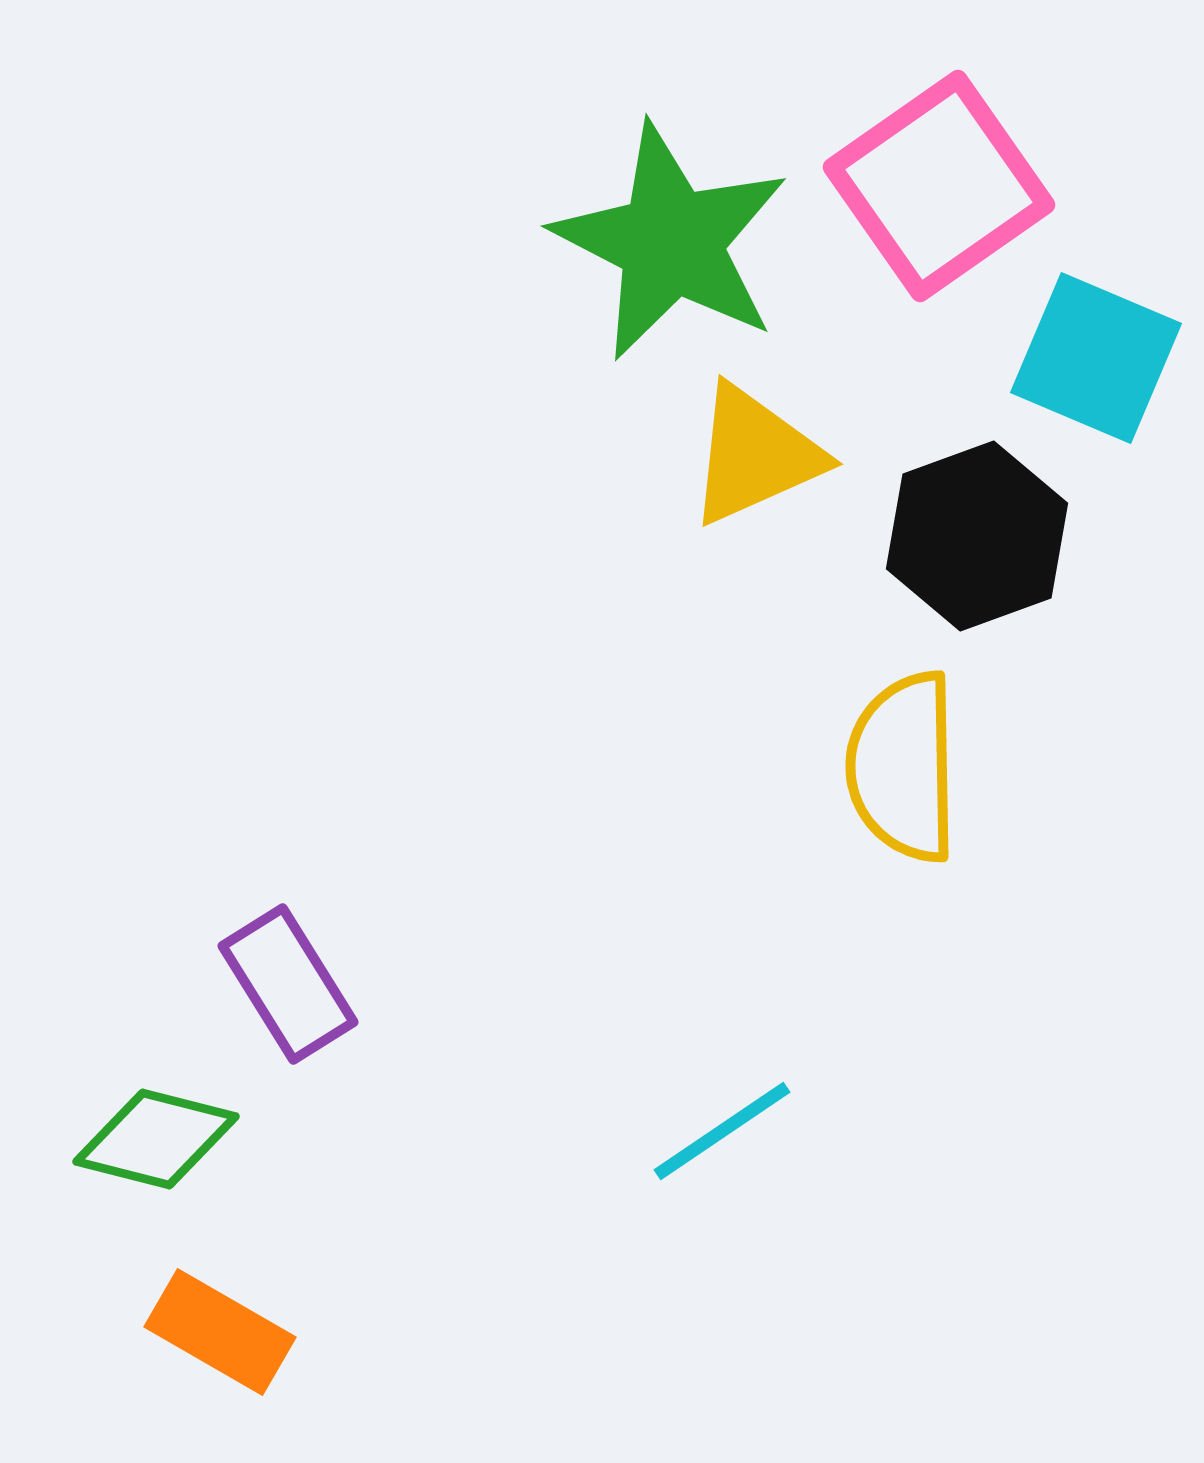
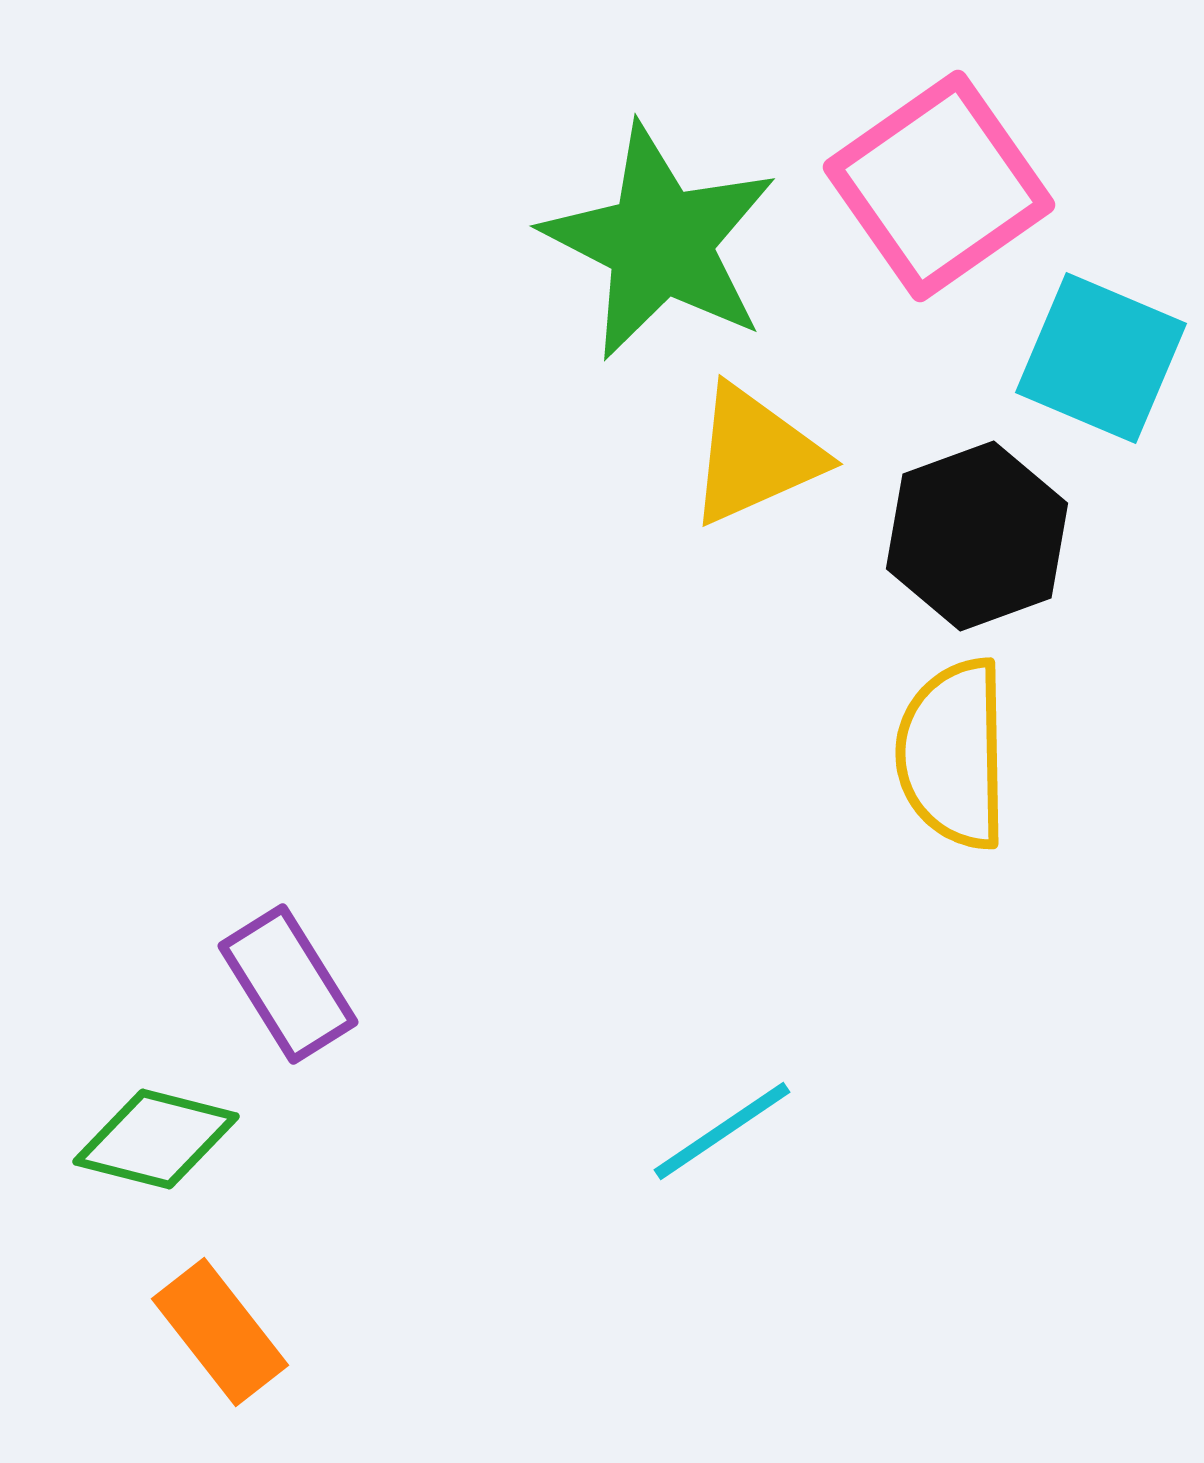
green star: moved 11 px left
cyan square: moved 5 px right
yellow semicircle: moved 50 px right, 13 px up
orange rectangle: rotated 22 degrees clockwise
